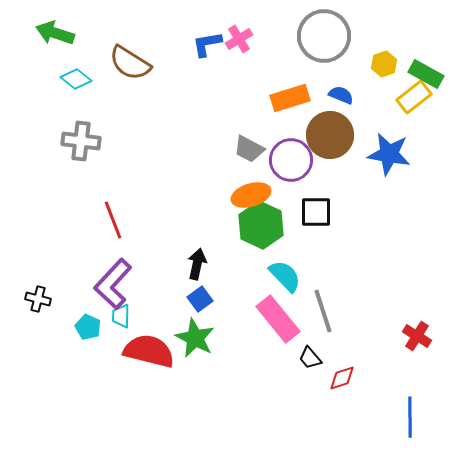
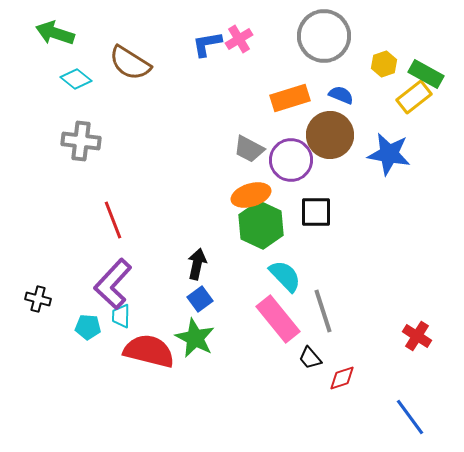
cyan pentagon: rotated 20 degrees counterclockwise
blue line: rotated 36 degrees counterclockwise
